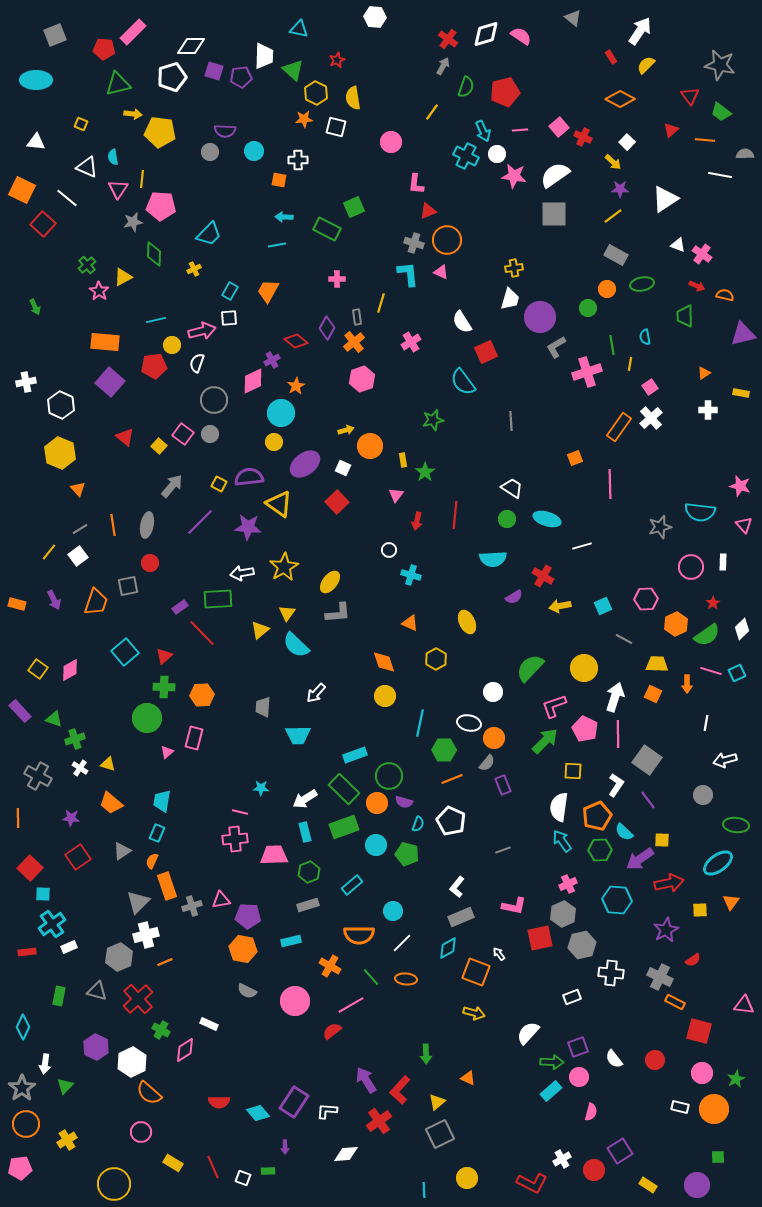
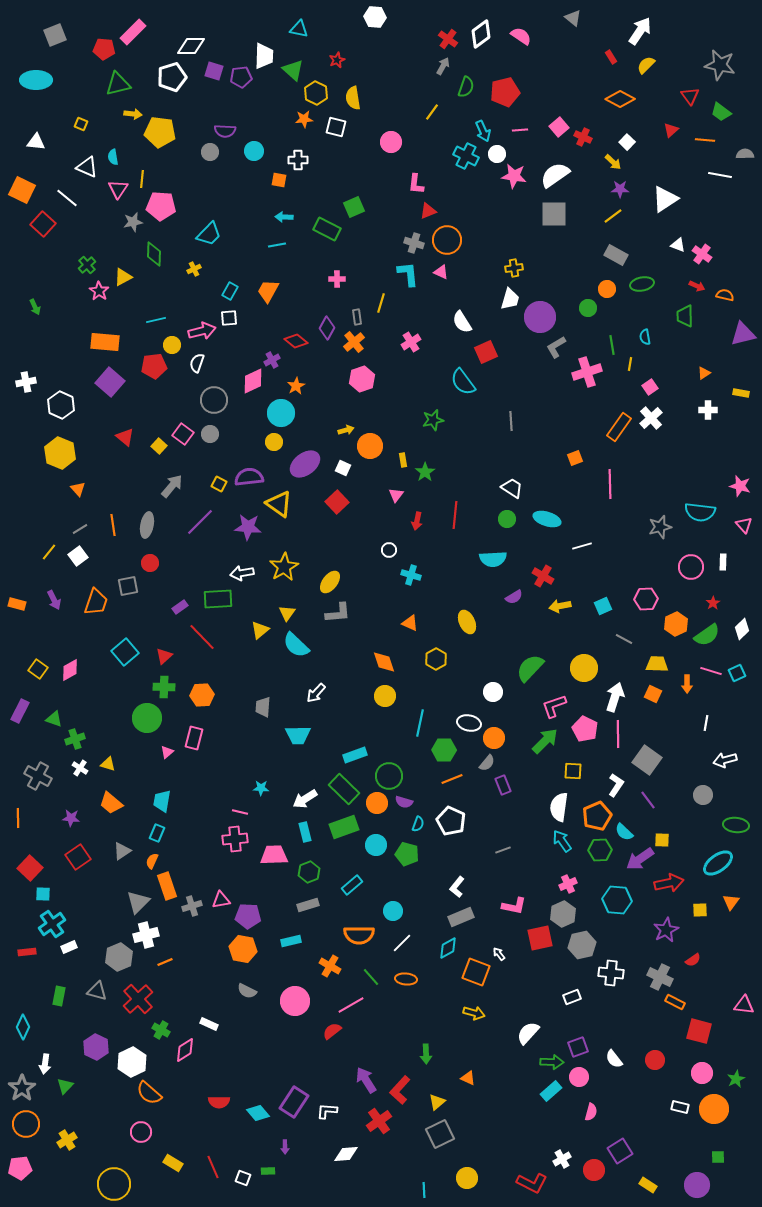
white diamond at (486, 34): moved 5 px left; rotated 20 degrees counterclockwise
red line at (202, 633): moved 4 px down
purple rectangle at (20, 711): rotated 70 degrees clockwise
